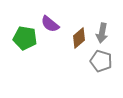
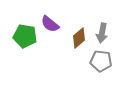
green pentagon: moved 2 px up
gray pentagon: rotated 10 degrees counterclockwise
